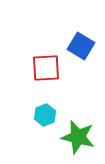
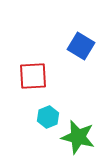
red square: moved 13 px left, 8 px down
cyan hexagon: moved 3 px right, 2 px down
